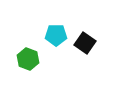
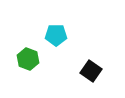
black square: moved 6 px right, 28 px down
